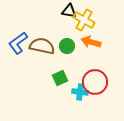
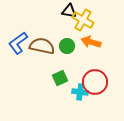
yellow cross: moved 1 px left
